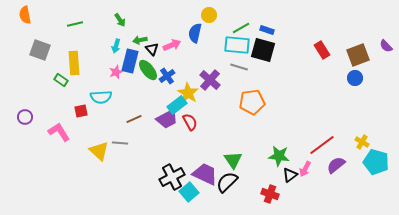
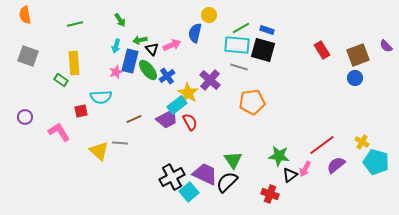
gray square at (40, 50): moved 12 px left, 6 px down
